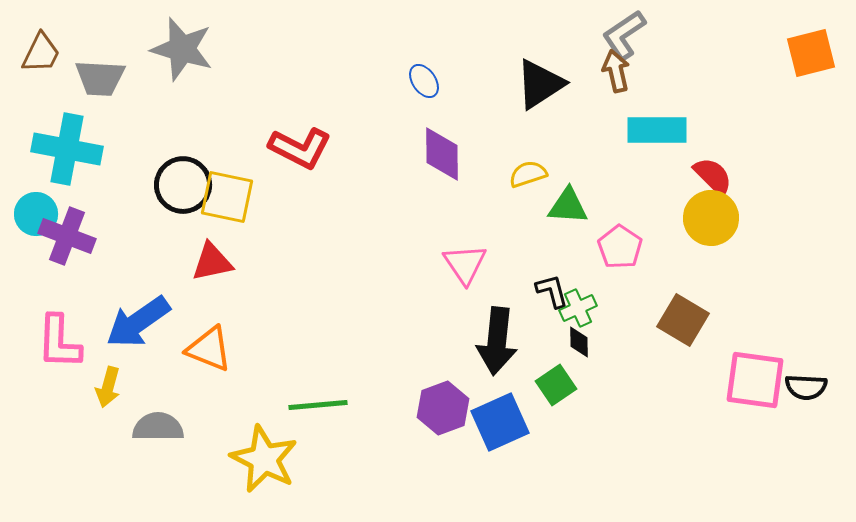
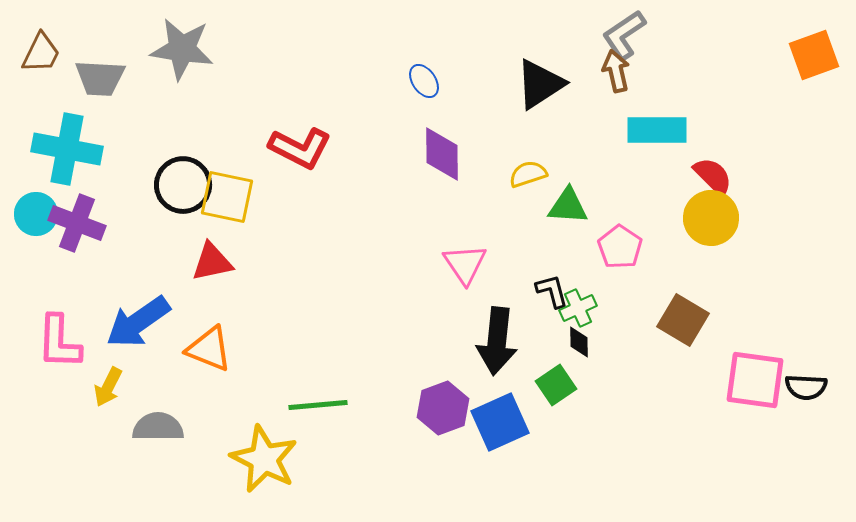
gray star: rotated 8 degrees counterclockwise
orange square: moved 3 px right, 2 px down; rotated 6 degrees counterclockwise
purple cross: moved 10 px right, 13 px up
yellow arrow: rotated 12 degrees clockwise
